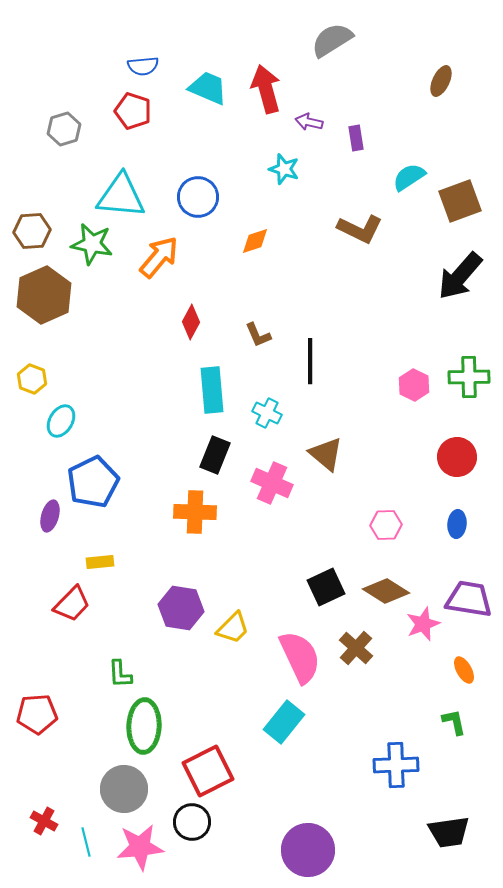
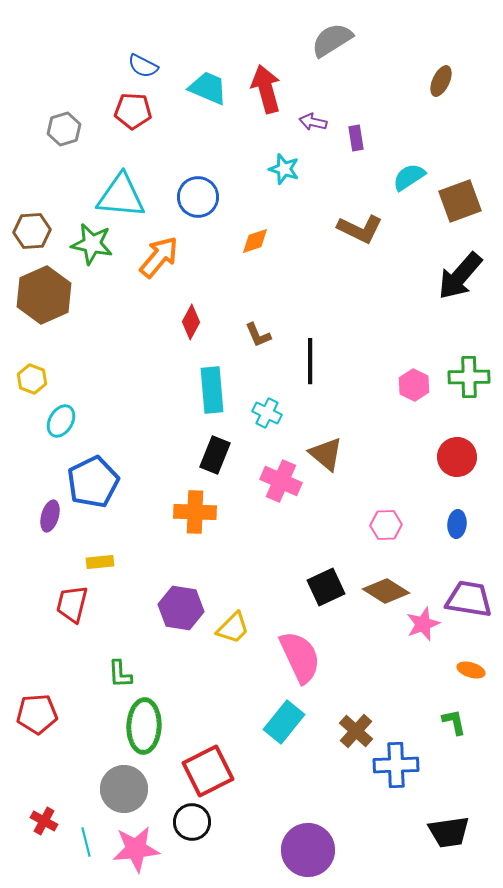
blue semicircle at (143, 66): rotated 32 degrees clockwise
red pentagon at (133, 111): rotated 15 degrees counterclockwise
purple arrow at (309, 122): moved 4 px right
pink cross at (272, 483): moved 9 px right, 2 px up
red trapezoid at (72, 604): rotated 150 degrees clockwise
brown cross at (356, 648): moved 83 px down
orange ellipse at (464, 670): moved 7 px right; rotated 44 degrees counterclockwise
pink star at (140, 847): moved 4 px left, 2 px down
